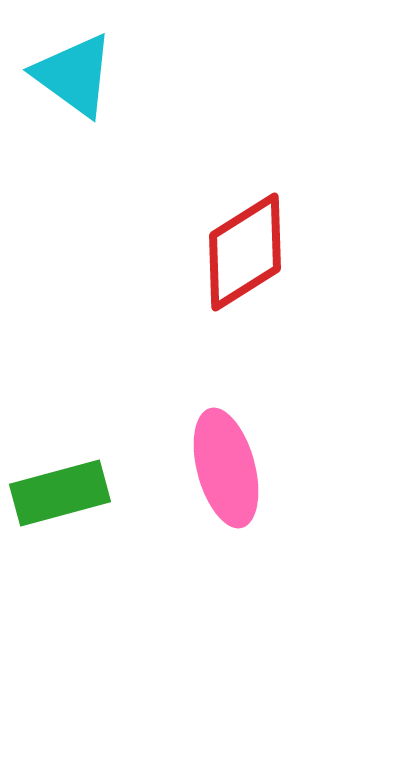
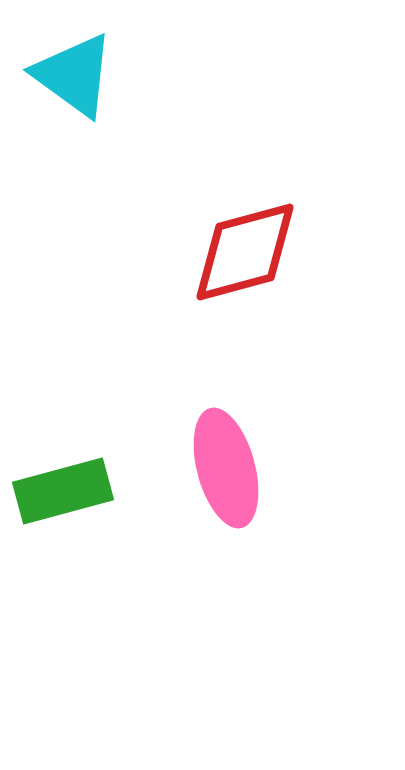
red diamond: rotated 17 degrees clockwise
green rectangle: moved 3 px right, 2 px up
